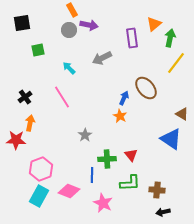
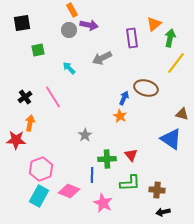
brown ellipse: rotated 35 degrees counterclockwise
pink line: moved 9 px left
brown triangle: rotated 16 degrees counterclockwise
